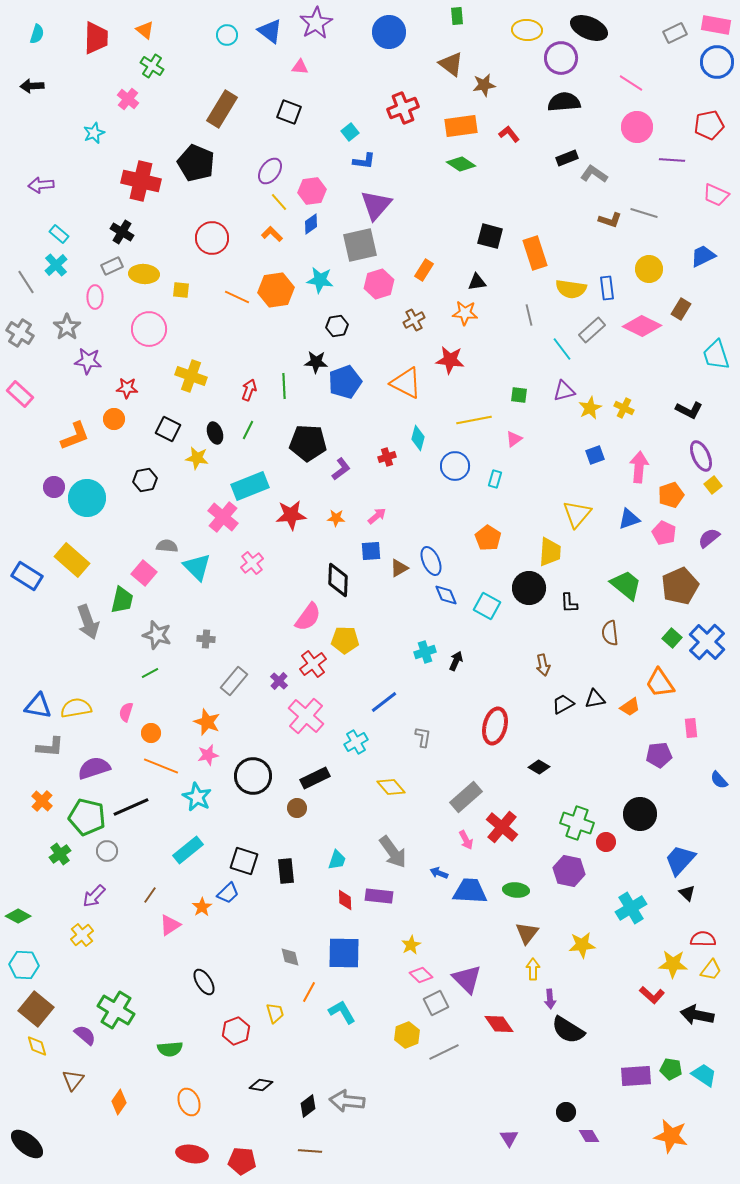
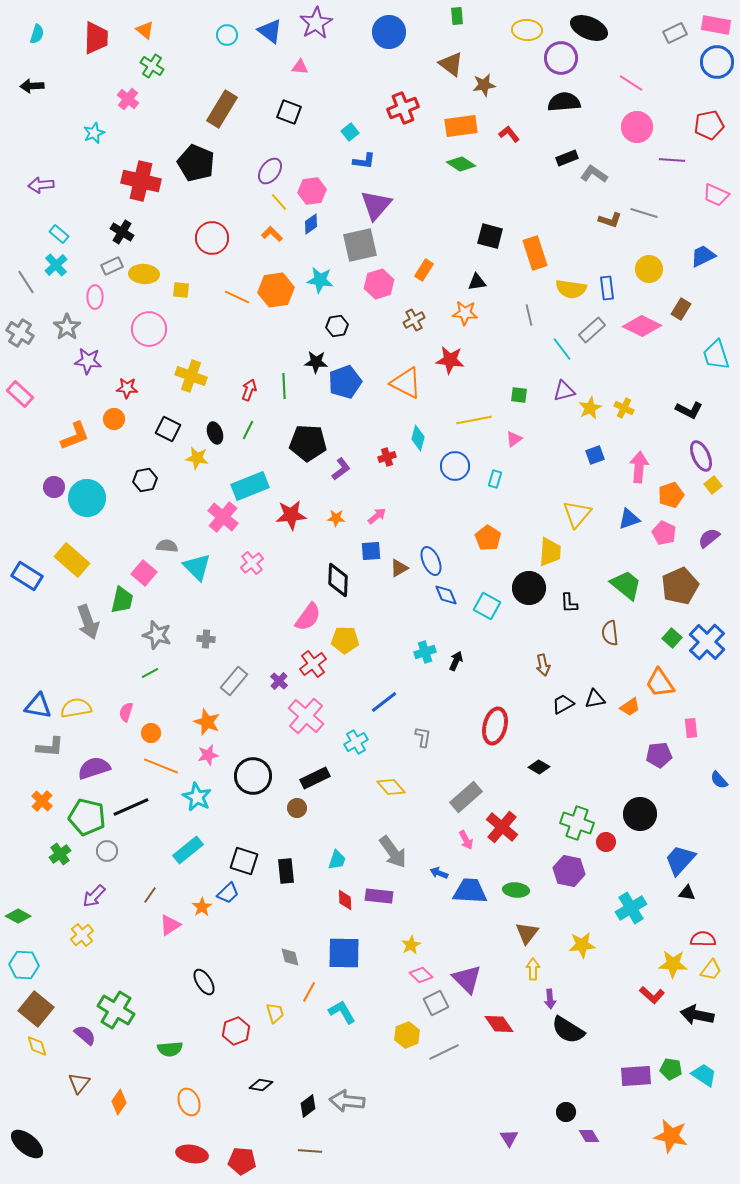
black triangle at (687, 893): rotated 36 degrees counterclockwise
brown triangle at (73, 1080): moved 6 px right, 3 px down
